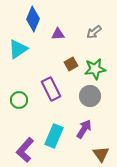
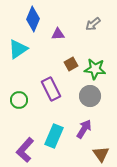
gray arrow: moved 1 px left, 8 px up
green star: rotated 15 degrees clockwise
